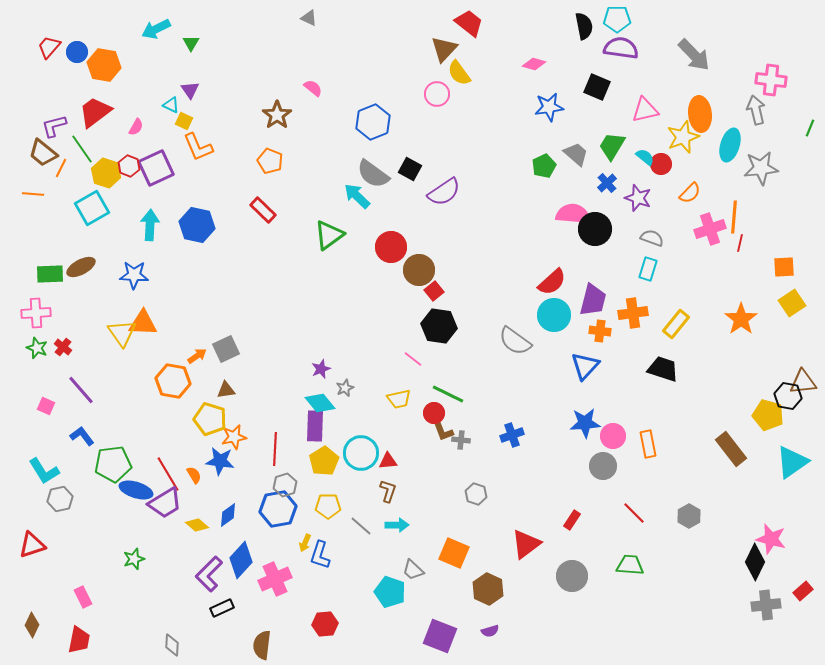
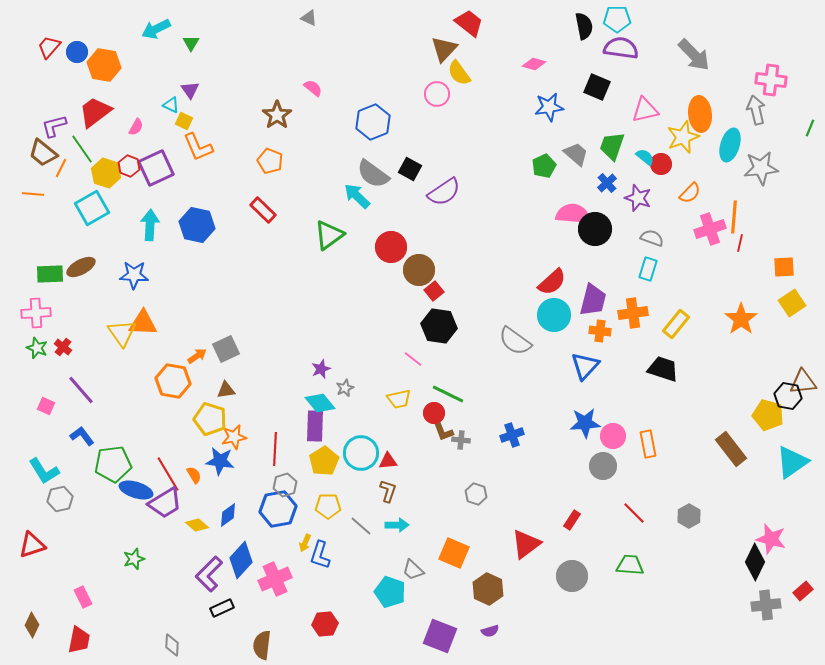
green trapezoid at (612, 146): rotated 12 degrees counterclockwise
